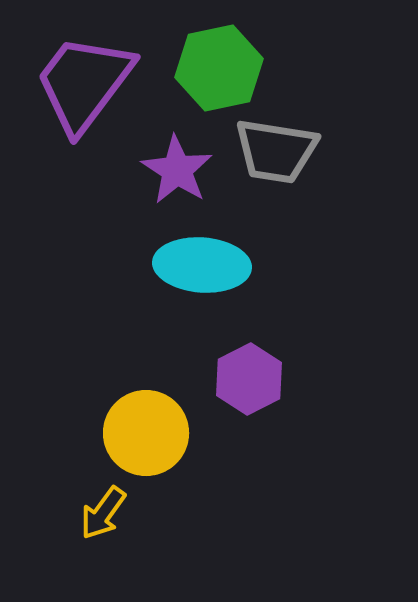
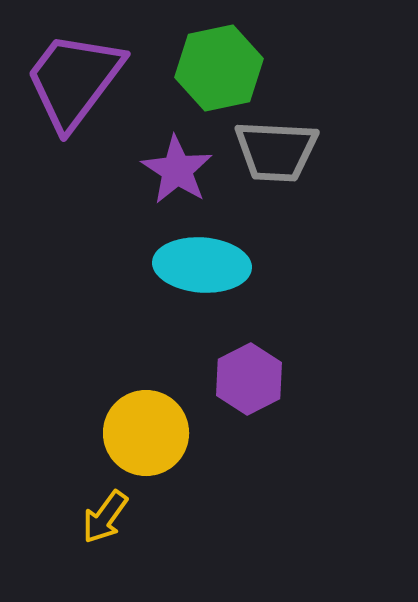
purple trapezoid: moved 10 px left, 3 px up
gray trapezoid: rotated 6 degrees counterclockwise
yellow arrow: moved 2 px right, 4 px down
